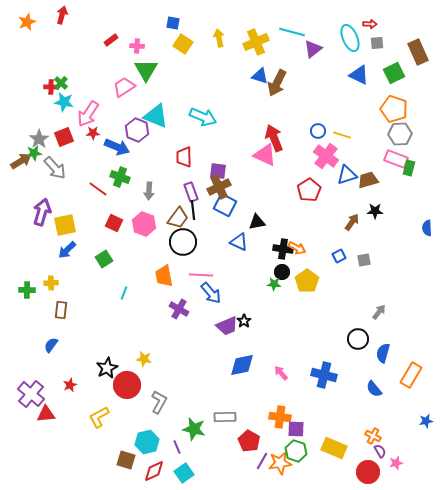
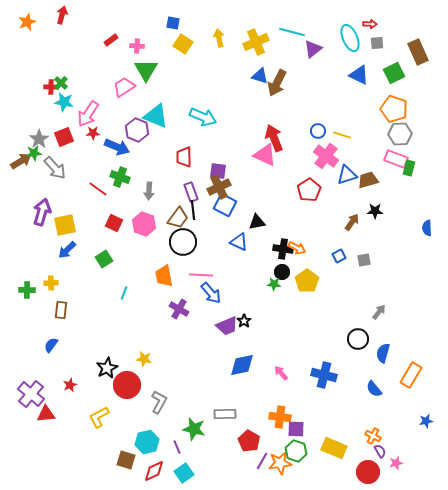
gray rectangle at (225, 417): moved 3 px up
